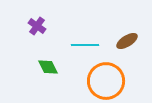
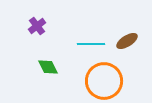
purple cross: rotated 18 degrees clockwise
cyan line: moved 6 px right, 1 px up
orange circle: moved 2 px left
